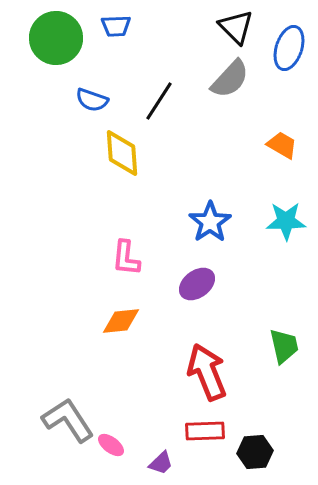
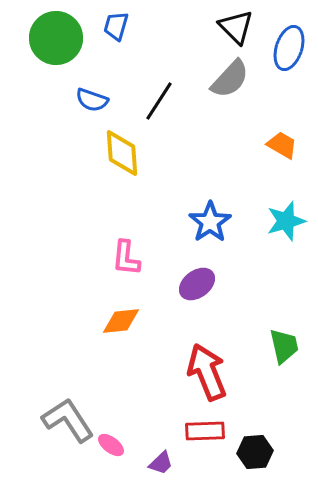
blue trapezoid: rotated 108 degrees clockwise
cyan star: rotated 15 degrees counterclockwise
